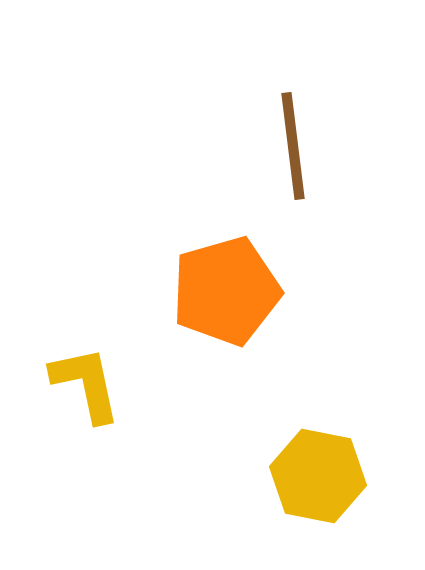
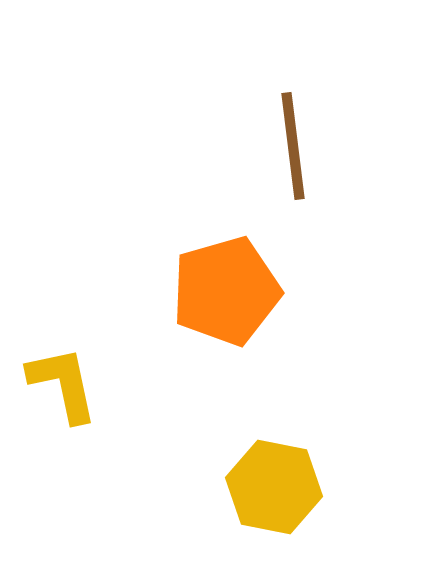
yellow L-shape: moved 23 px left
yellow hexagon: moved 44 px left, 11 px down
